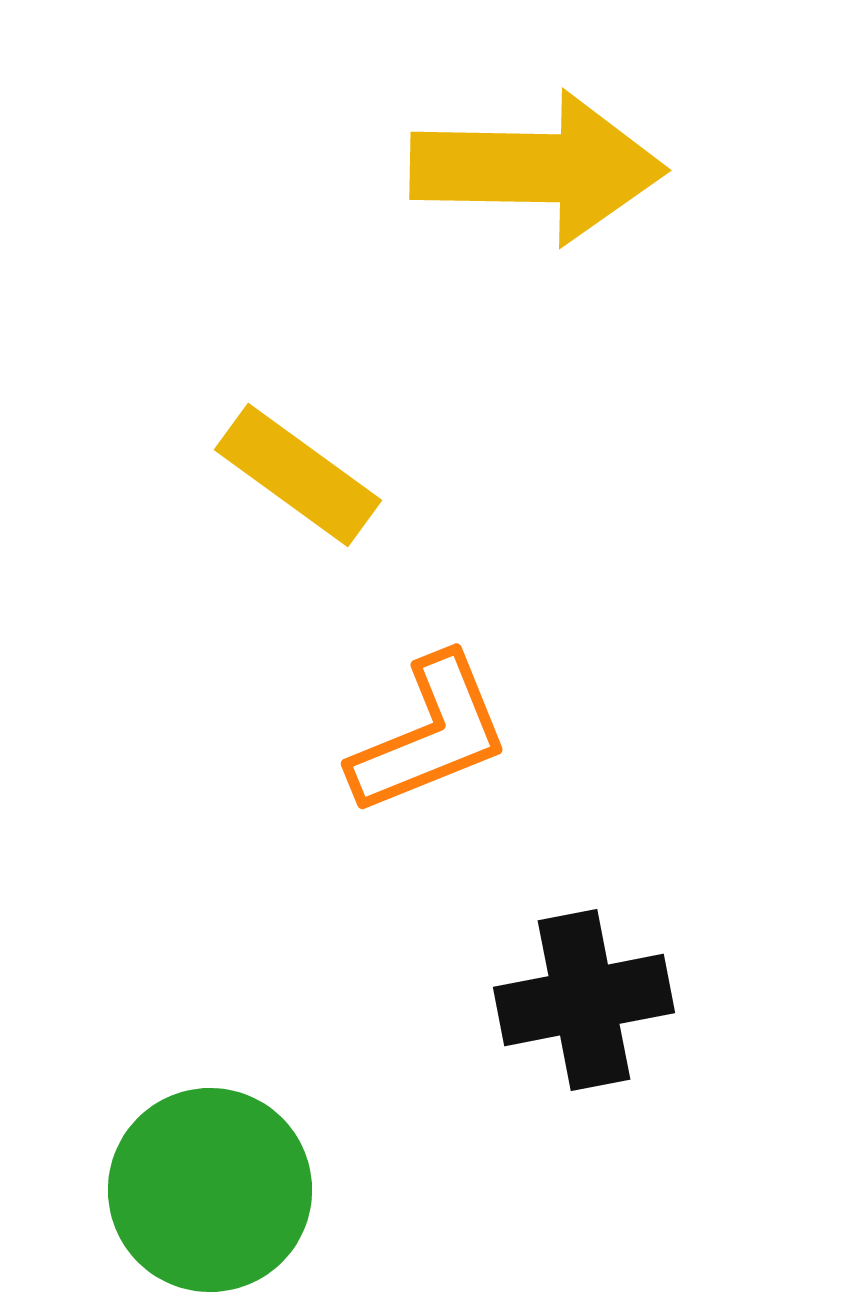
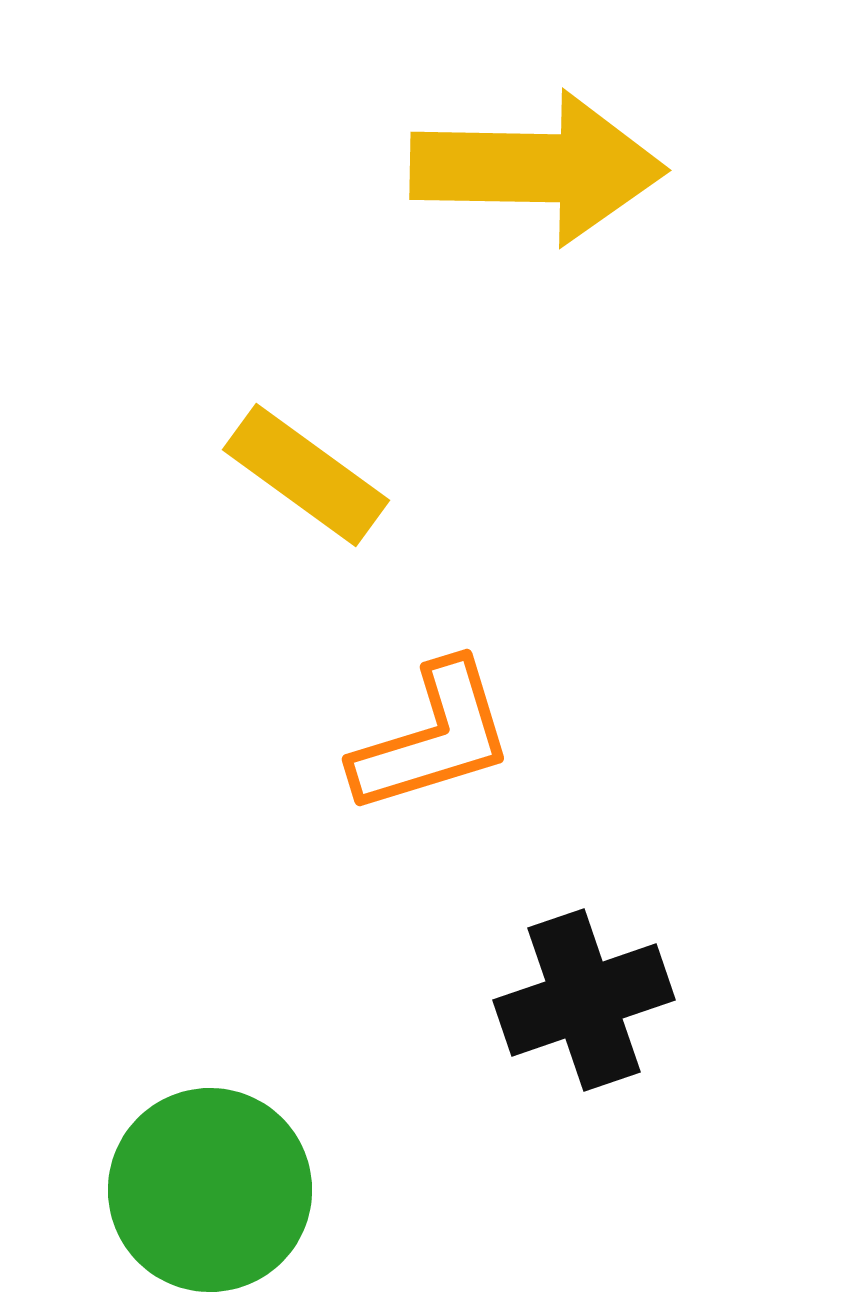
yellow rectangle: moved 8 px right
orange L-shape: moved 3 px right, 3 px down; rotated 5 degrees clockwise
black cross: rotated 8 degrees counterclockwise
